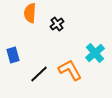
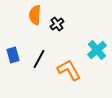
orange semicircle: moved 5 px right, 2 px down
cyan cross: moved 2 px right, 3 px up
orange L-shape: moved 1 px left
black line: moved 15 px up; rotated 18 degrees counterclockwise
